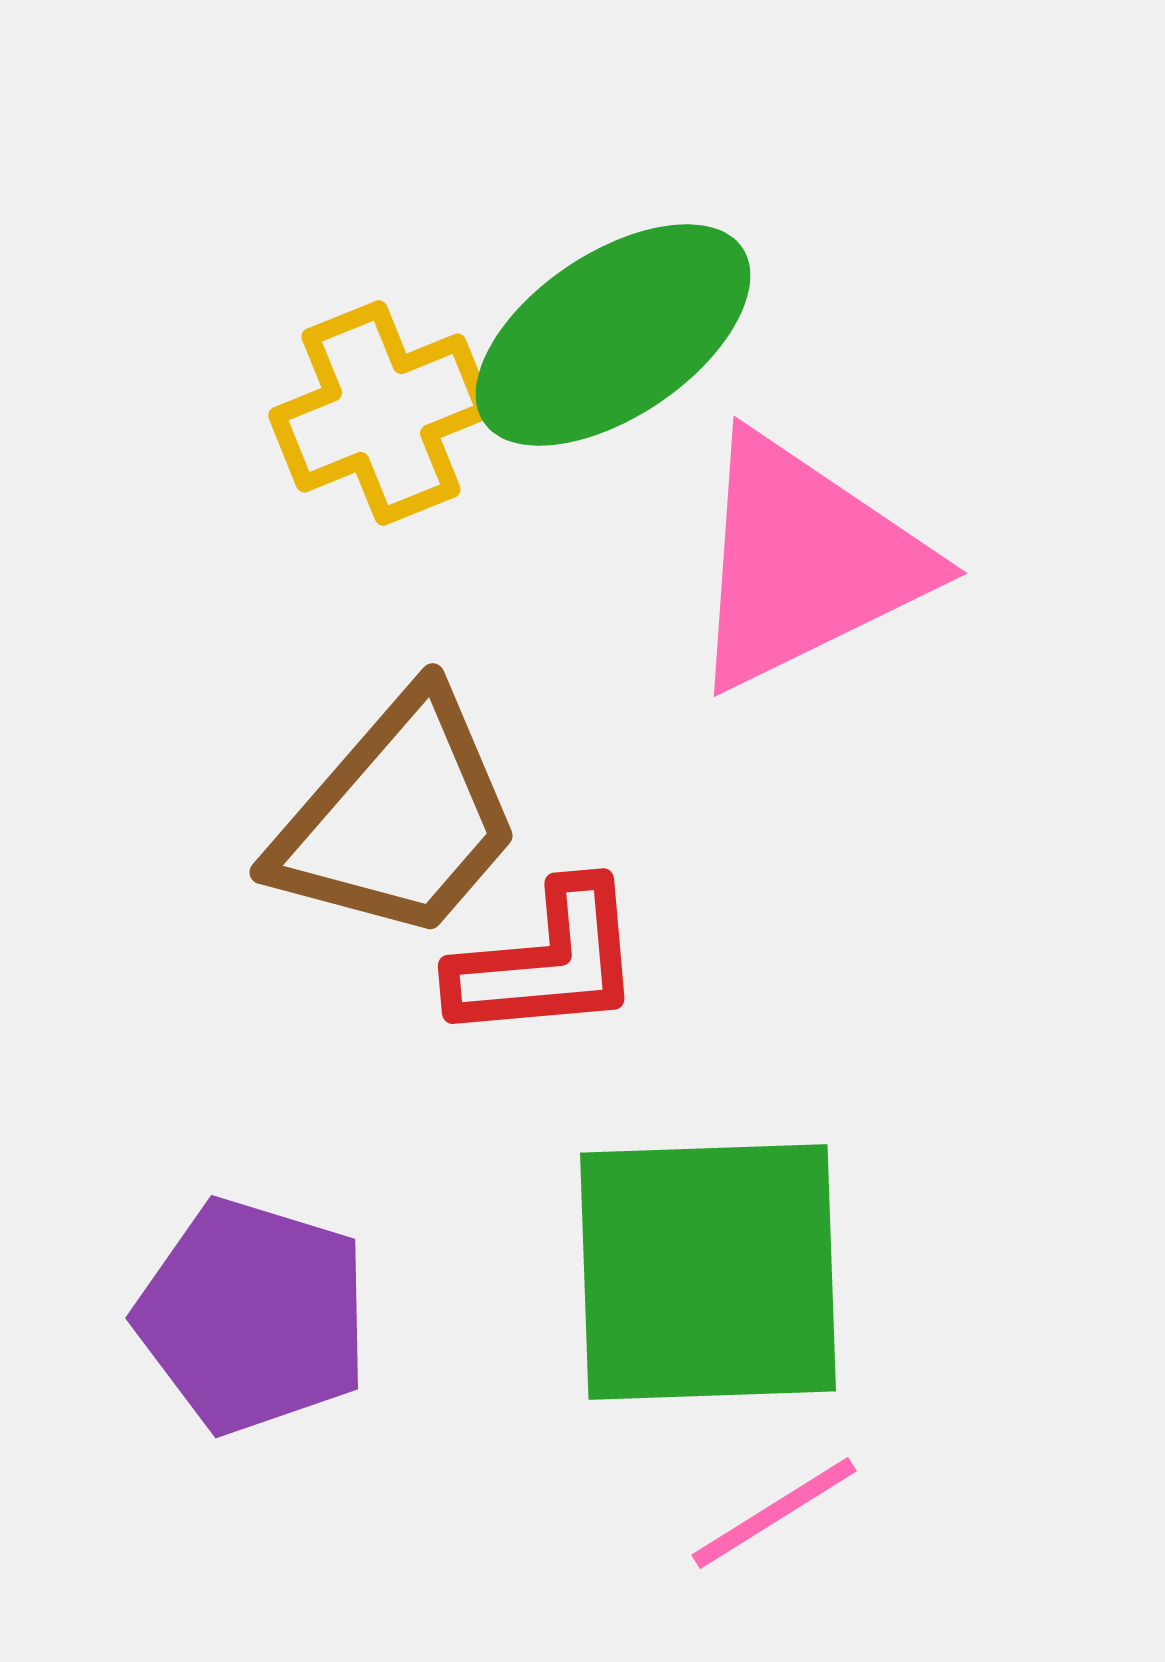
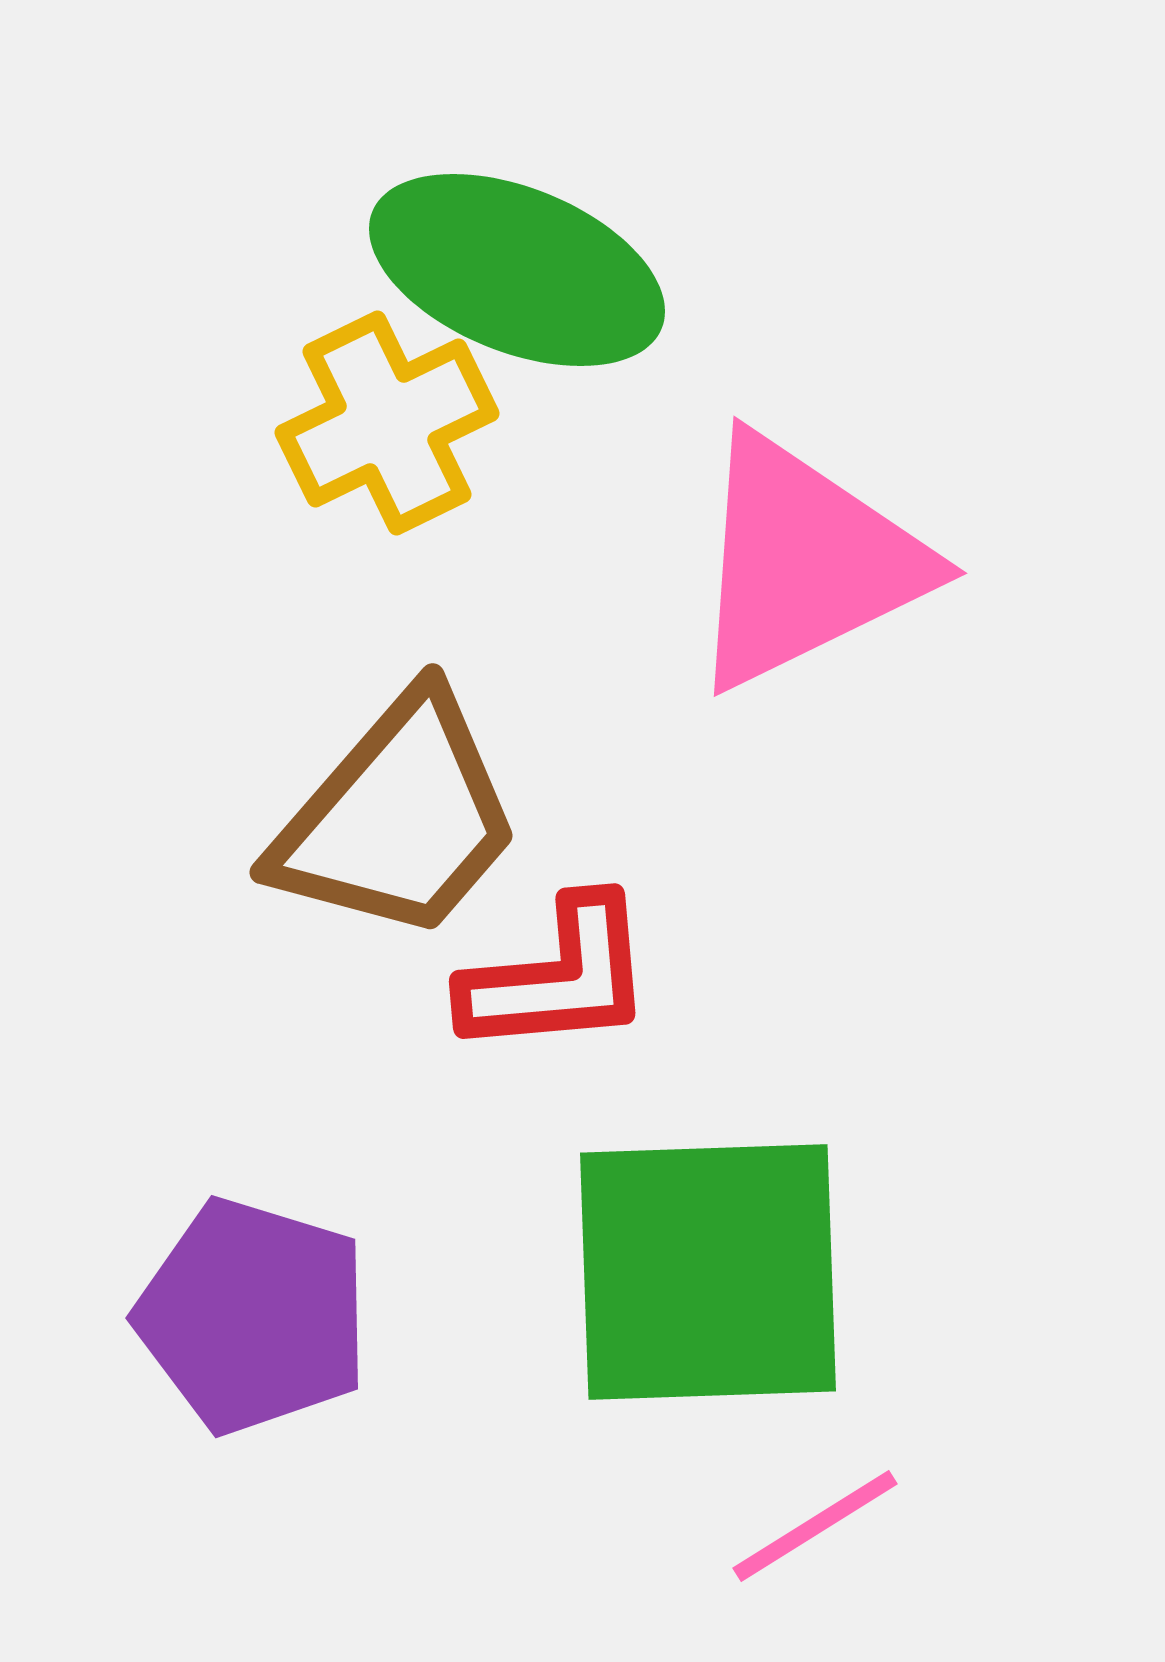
green ellipse: moved 96 px left, 65 px up; rotated 56 degrees clockwise
yellow cross: moved 6 px right, 10 px down; rotated 4 degrees counterclockwise
red L-shape: moved 11 px right, 15 px down
pink line: moved 41 px right, 13 px down
